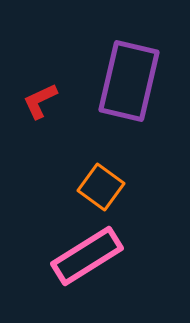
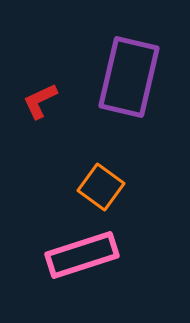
purple rectangle: moved 4 px up
pink rectangle: moved 5 px left, 1 px up; rotated 14 degrees clockwise
